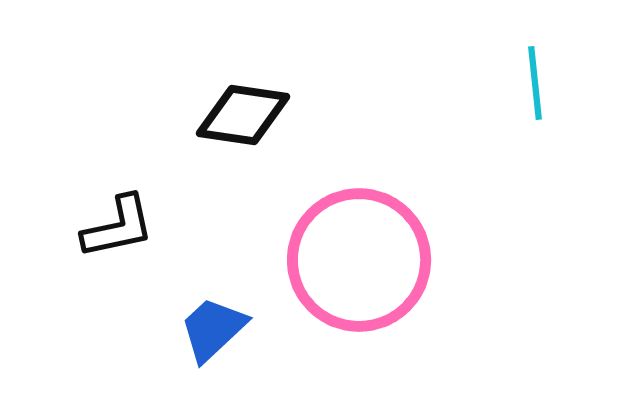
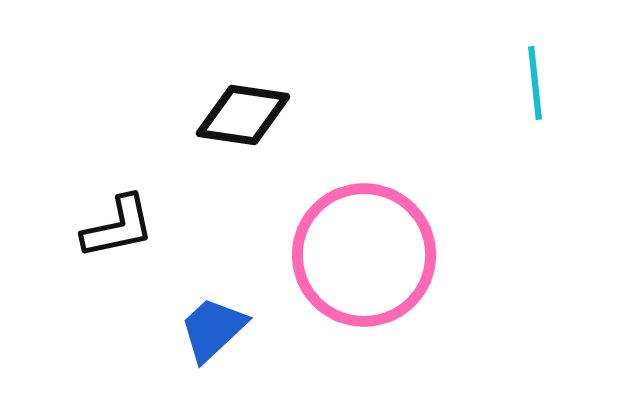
pink circle: moved 5 px right, 5 px up
